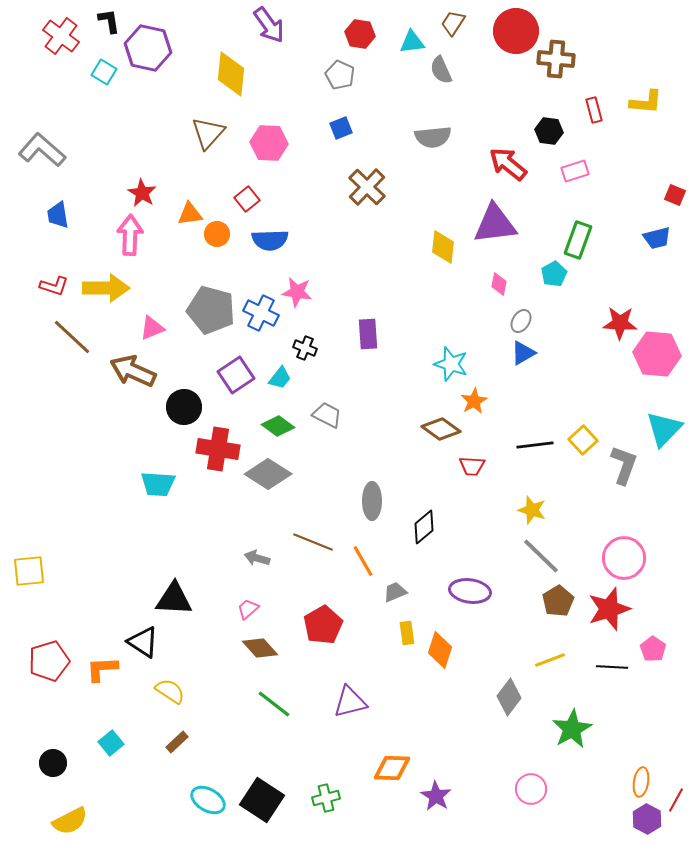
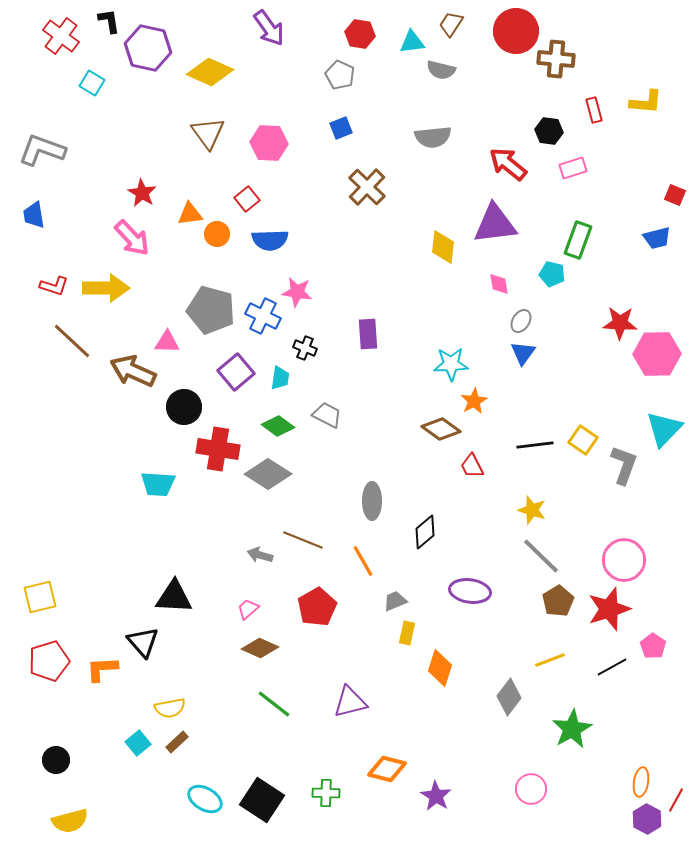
brown trapezoid at (453, 23): moved 2 px left, 1 px down
purple arrow at (269, 25): moved 3 px down
gray semicircle at (441, 70): rotated 52 degrees counterclockwise
cyan square at (104, 72): moved 12 px left, 11 px down
yellow diamond at (231, 74): moved 21 px left, 2 px up; rotated 72 degrees counterclockwise
brown triangle at (208, 133): rotated 18 degrees counterclockwise
gray L-shape at (42, 150): rotated 21 degrees counterclockwise
pink rectangle at (575, 171): moved 2 px left, 3 px up
blue trapezoid at (58, 215): moved 24 px left
pink arrow at (130, 235): moved 2 px right, 3 px down; rotated 135 degrees clockwise
cyan pentagon at (554, 274): moved 2 px left; rotated 30 degrees counterclockwise
pink diamond at (499, 284): rotated 20 degrees counterclockwise
blue cross at (261, 313): moved 2 px right, 3 px down
pink triangle at (152, 328): moved 15 px right, 14 px down; rotated 24 degrees clockwise
brown line at (72, 337): moved 4 px down
blue triangle at (523, 353): rotated 24 degrees counterclockwise
pink hexagon at (657, 354): rotated 6 degrees counterclockwise
cyan star at (451, 364): rotated 20 degrees counterclockwise
purple square at (236, 375): moved 3 px up; rotated 6 degrees counterclockwise
cyan trapezoid at (280, 378): rotated 30 degrees counterclockwise
yellow square at (583, 440): rotated 12 degrees counterclockwise
red trapezoid at (472, 466): rotated 60 degrees clockwise
black diamond at (424, 527): moved 1 px right, 5 px down
brown line at (313, 542): moved 10 px left, 2 px up
gray arrow at (257, 558): moved 3 px right, 3 px up
pink circle at (624, 558): moved 2 px down
yellow square at (29, 571): moved 11 px right, 26 px down; rotated 8 degrees counterclockwise
gray trapezoid at (395, 592): moved 9 px down
black triangle at (174, 599): moved 2 px up
red pentagon at (323, 625): moved 6 px left, 18 px up
yellow rectangle at (407, 633): rotated 20 degrees clockwise
black triangle at (143, 642): rotated 16 degrees clockwise
brown diamond at (260, 648): rotated 24 degrees counterclockwise
pink pentagon at (653, 649): moved 3 px up
orange diamond at (440, 650): moved 18 px down
black line at (612, 667): rotated 32 degrees counterclockwise
yellow semicircle at (170, 691): moved 17 px down; rotated 136 degrees clockwise
cyan square at (111, 743): moved 27 px right
black circle at (53, 763): moved 3 px right, 3 px up
orange diamond at (392, 768): moved 5 px left, 1 px down; rotated 12 degrees clockwise
green cross at (326, 798): moved 5 px up; rotated 16 degrees clockwise
cyan ellipse at (208, 800): moved 3 px left, 1 px up
yellow semicircle at (70, 821): rotated 12 degrees clockwise
